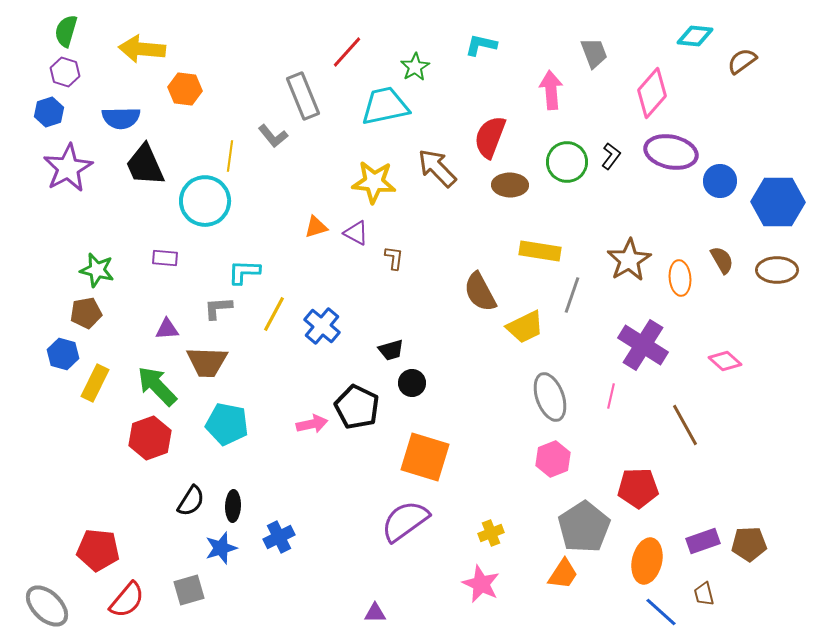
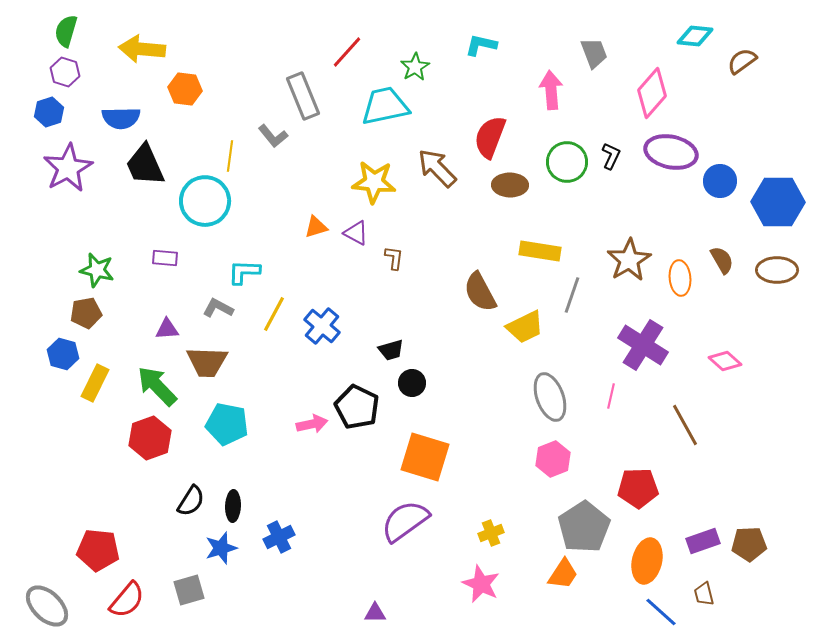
black L-shape at (611, 156): rotated 12 degrees counterclockwise
gray L-shape at (218, 308): rotated 32 degrees clockwise
